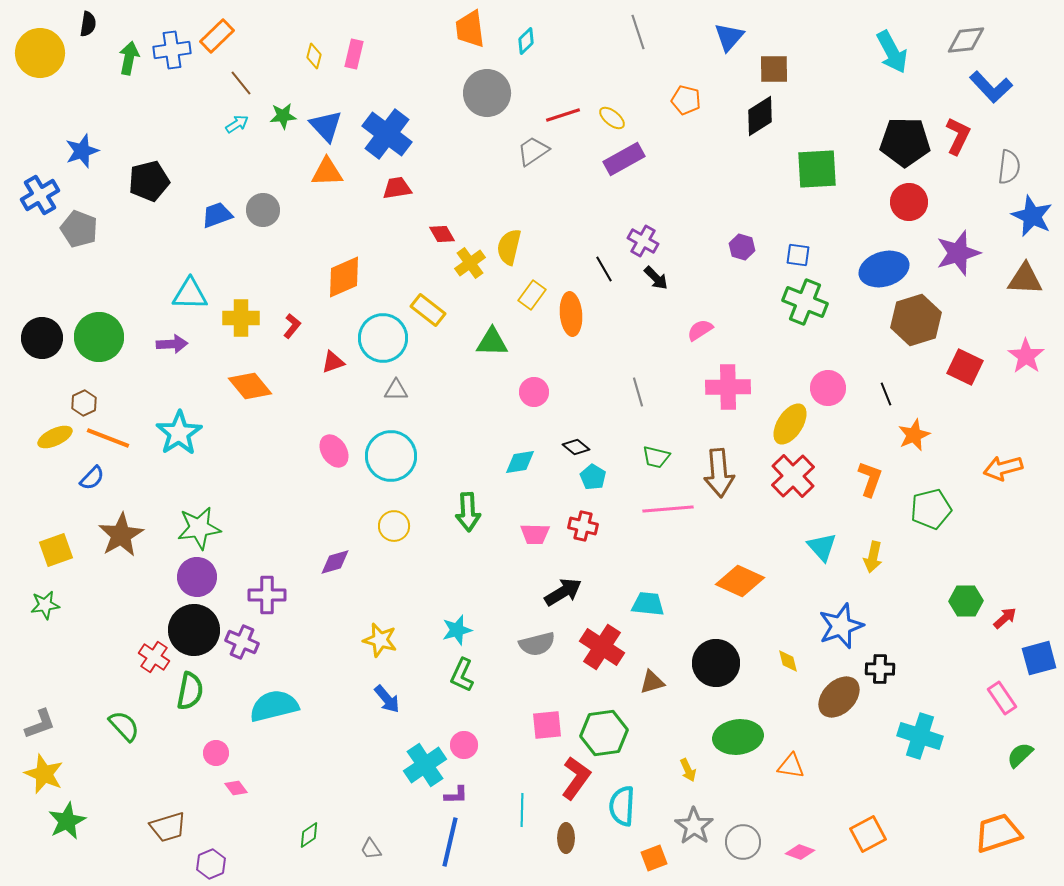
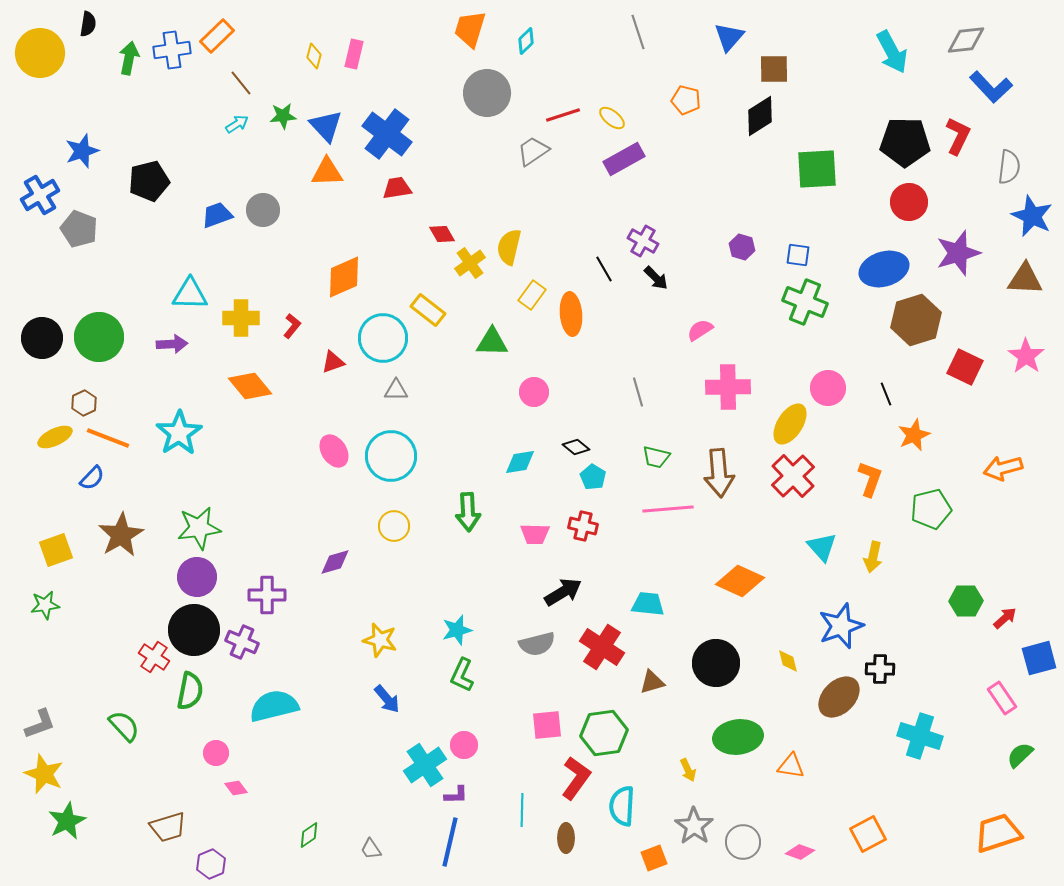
orange trapezoid at (470, 29): rotated 24 degrees clockwise
